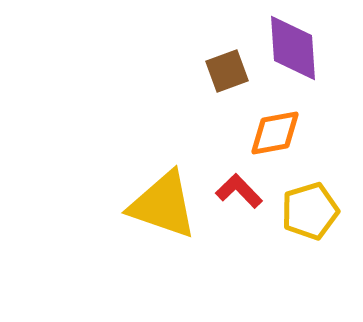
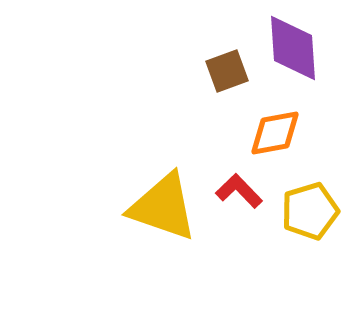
yellow triangle: moved 2 px down
